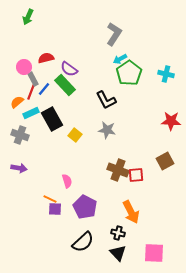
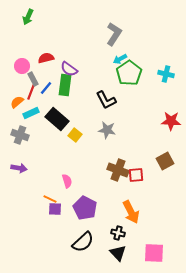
pink circle: moved 2 px left, 1 px up
green rectangle: rotated 50 degrees clockwise
blue line: moved 2 px right, 1 px up
black rectangle: moved 5 px right; rotated 20 degrees counterclockwise
purple pentagon: moved 1 px down
